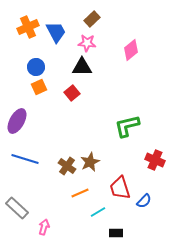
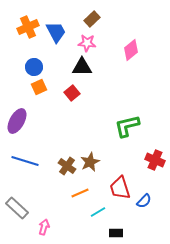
blue circle: moved 2 px left
blue line: moved 2 px down
